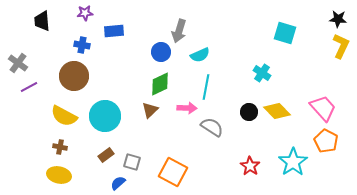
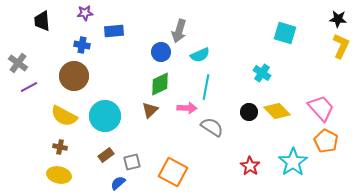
pink trapezoid: moved 2 px left
gray square: rotated 30 degrees counterclockwise
